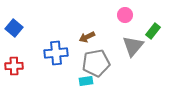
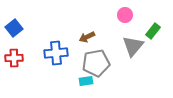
blue square: rotated 12 degrees clockwise
red cross: moved 8 px up
